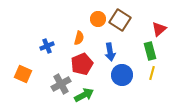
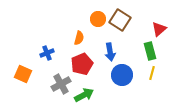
blue cross: moved 7 px down
